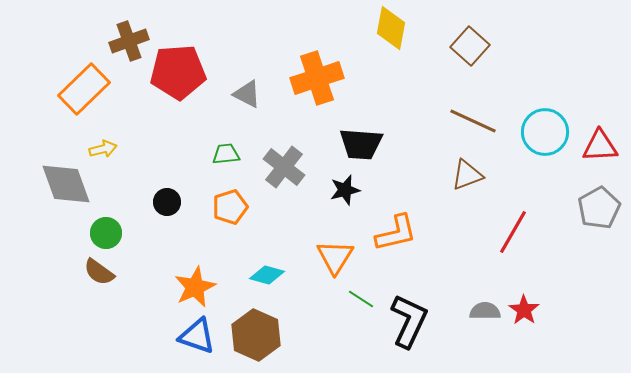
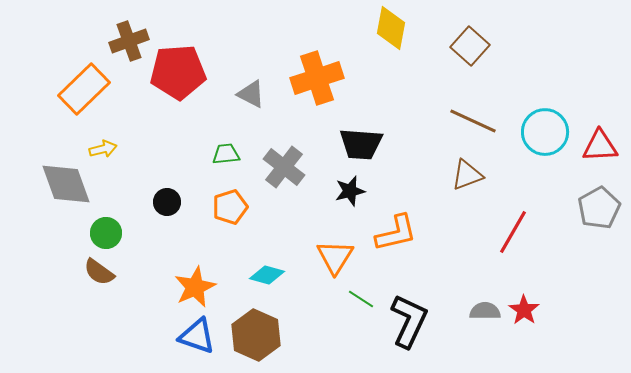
gray triangle: moved 4 px right
black star: moved 5 px right, 1 px down
